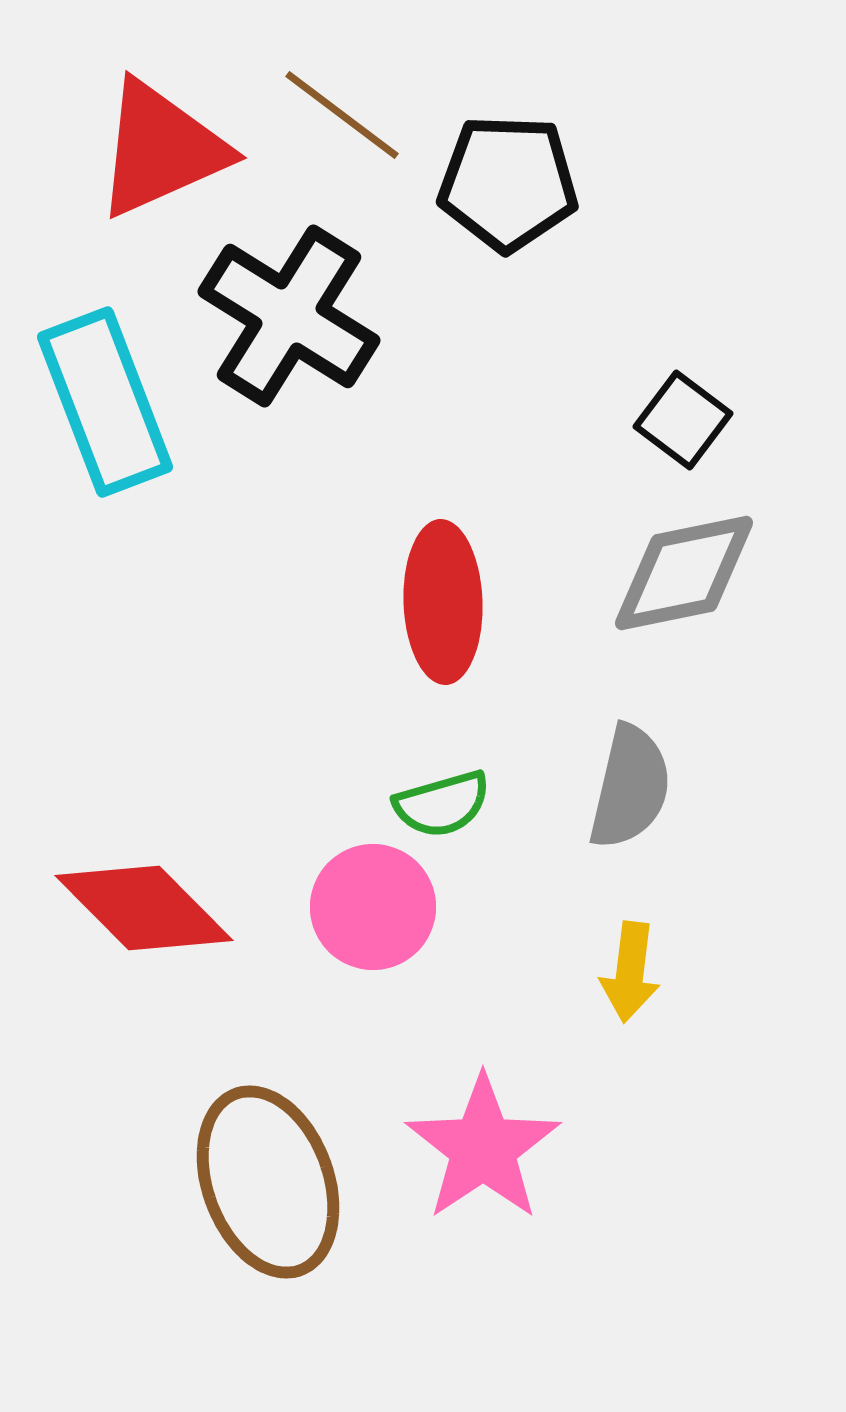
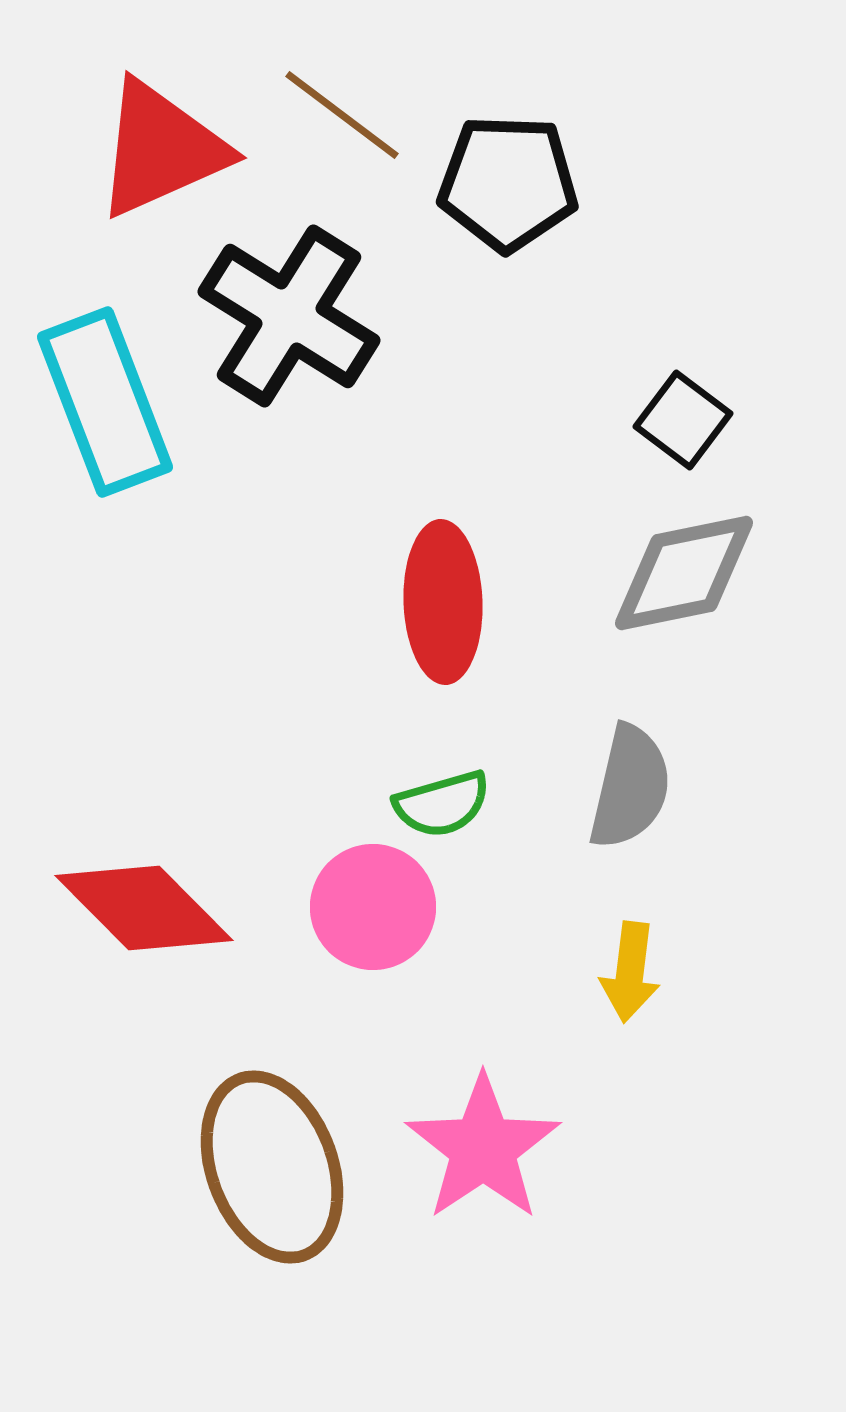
brown ellipse: moved 4 px right, 15 px up
